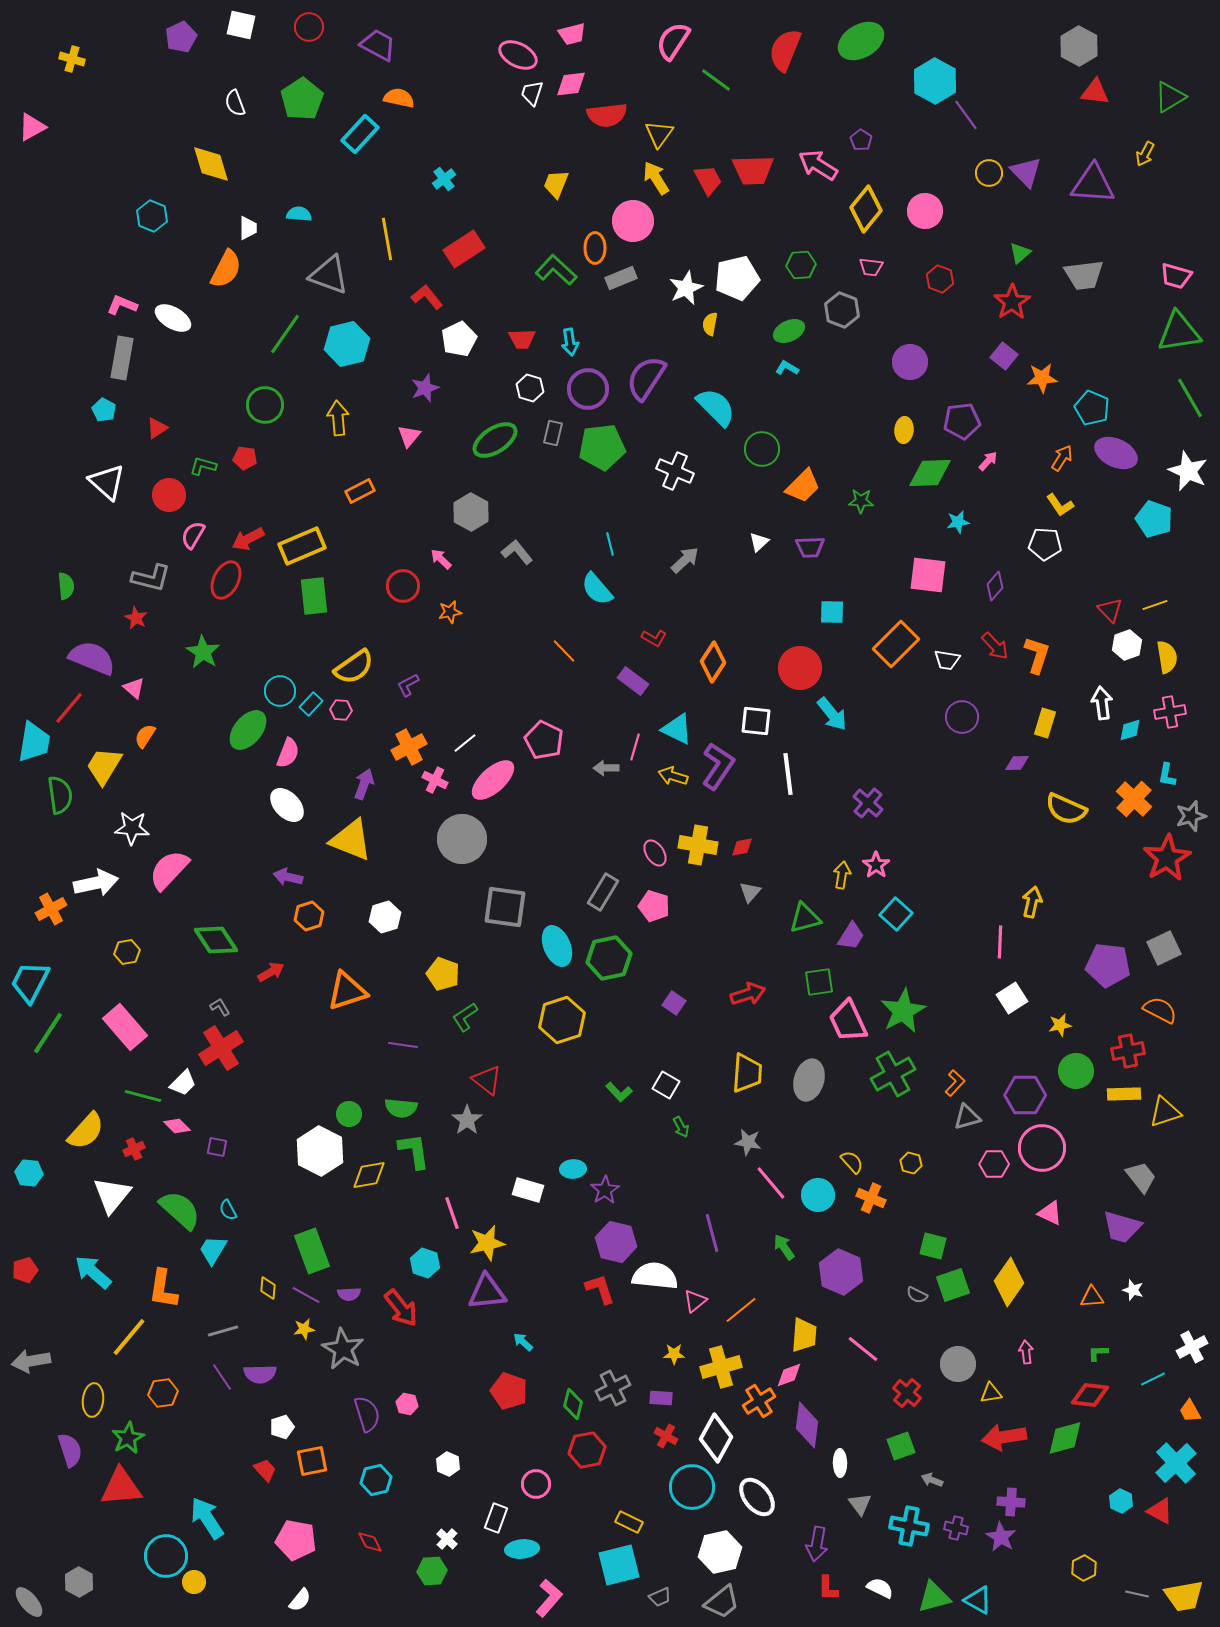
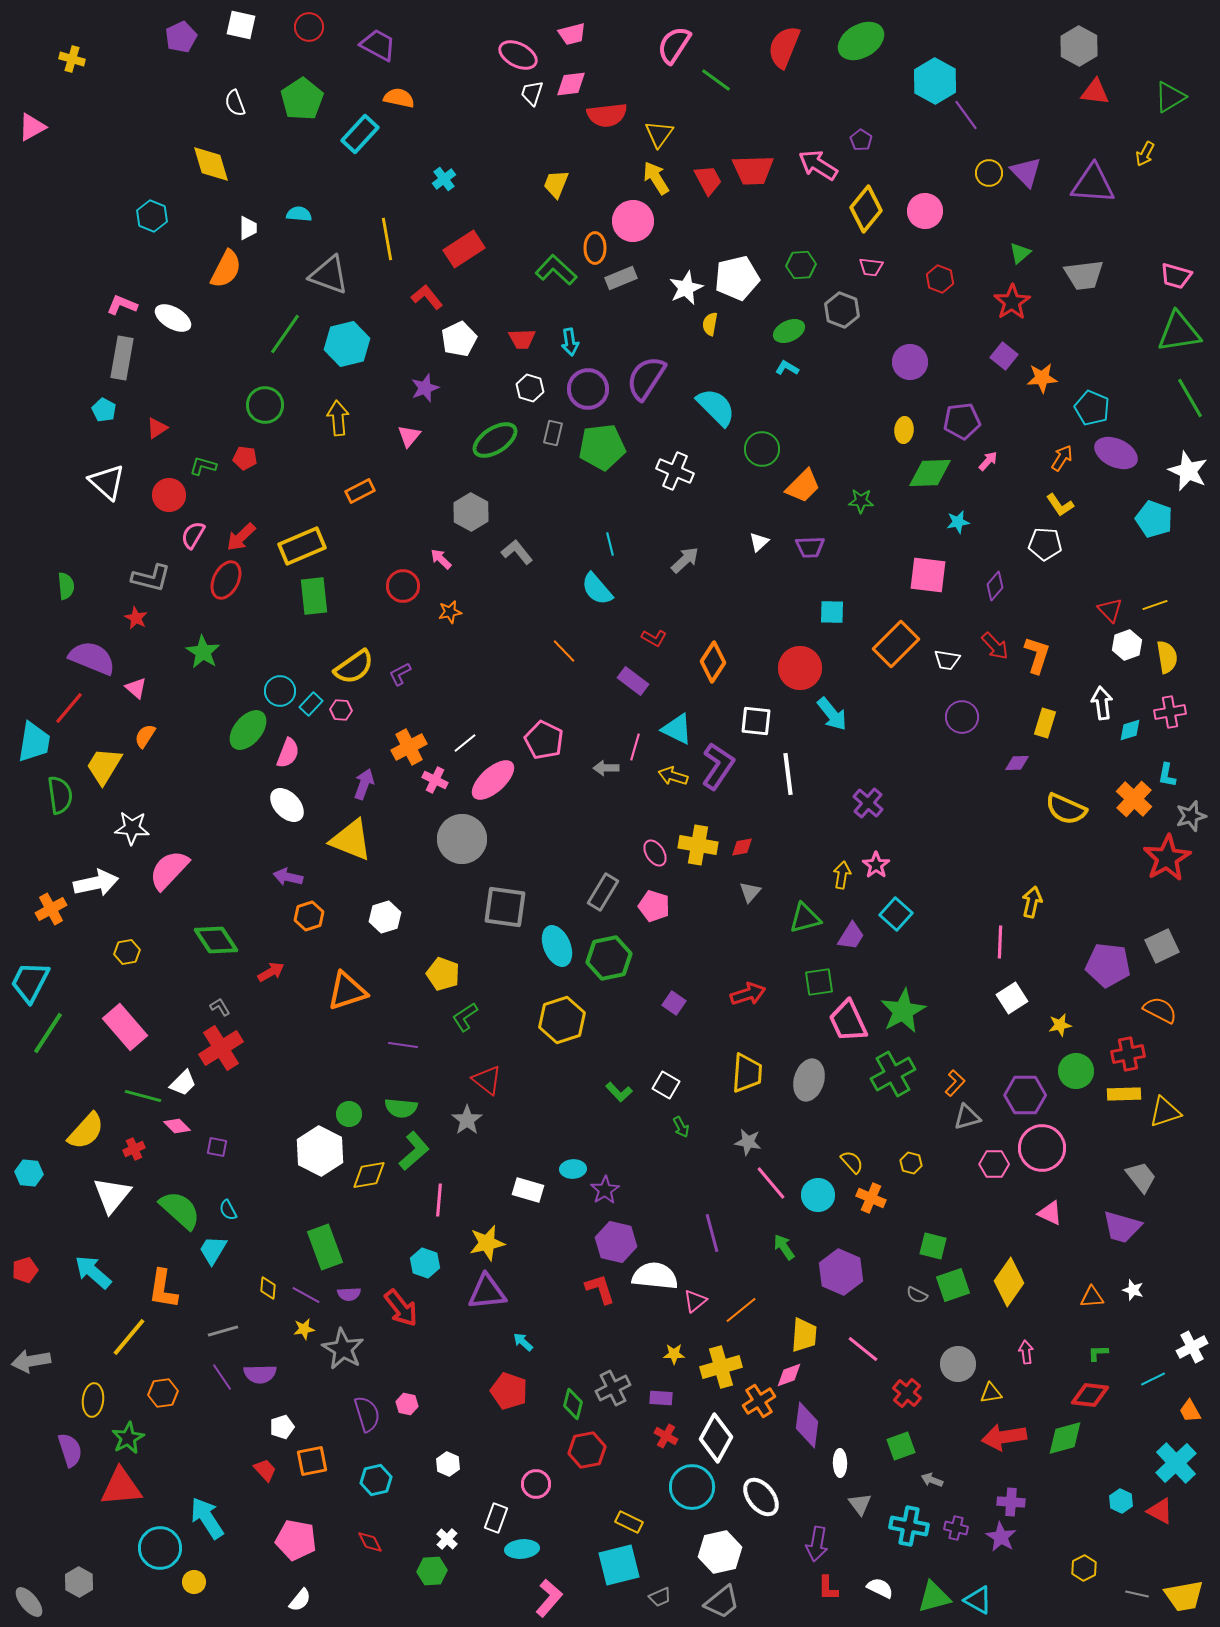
pink semicircle at (673, 41): moved 1 px right, 4 px down
red semicircle at (785, 50): moved 1 px left, 3 px up
red arrow at (248, 539): moved 7 px left, 2 px up; rotated 16 degrees counterclockwise
purple L-shape at (408, 685): moved 8 px left, 11 px up
pink triangle at (134, 688): moved 2 px right
gray square at (1164, 948): moved 2 px left, 2 px up
red cross at (1128, 1051): moved 3 px down
green L-shape at (414, 1151): rotated 57 degrees clockwise
pink line at (452, 1213): moved 13 px left, 13 px up; rotated 24 degrees clockwise
green rectangle at (312, 1251): moved 13 px right, 4 px up
white ellipse at (757, 1497): moved 4 px right
cyan circle at (166, 1556): moved 6 px left, 8 px up
